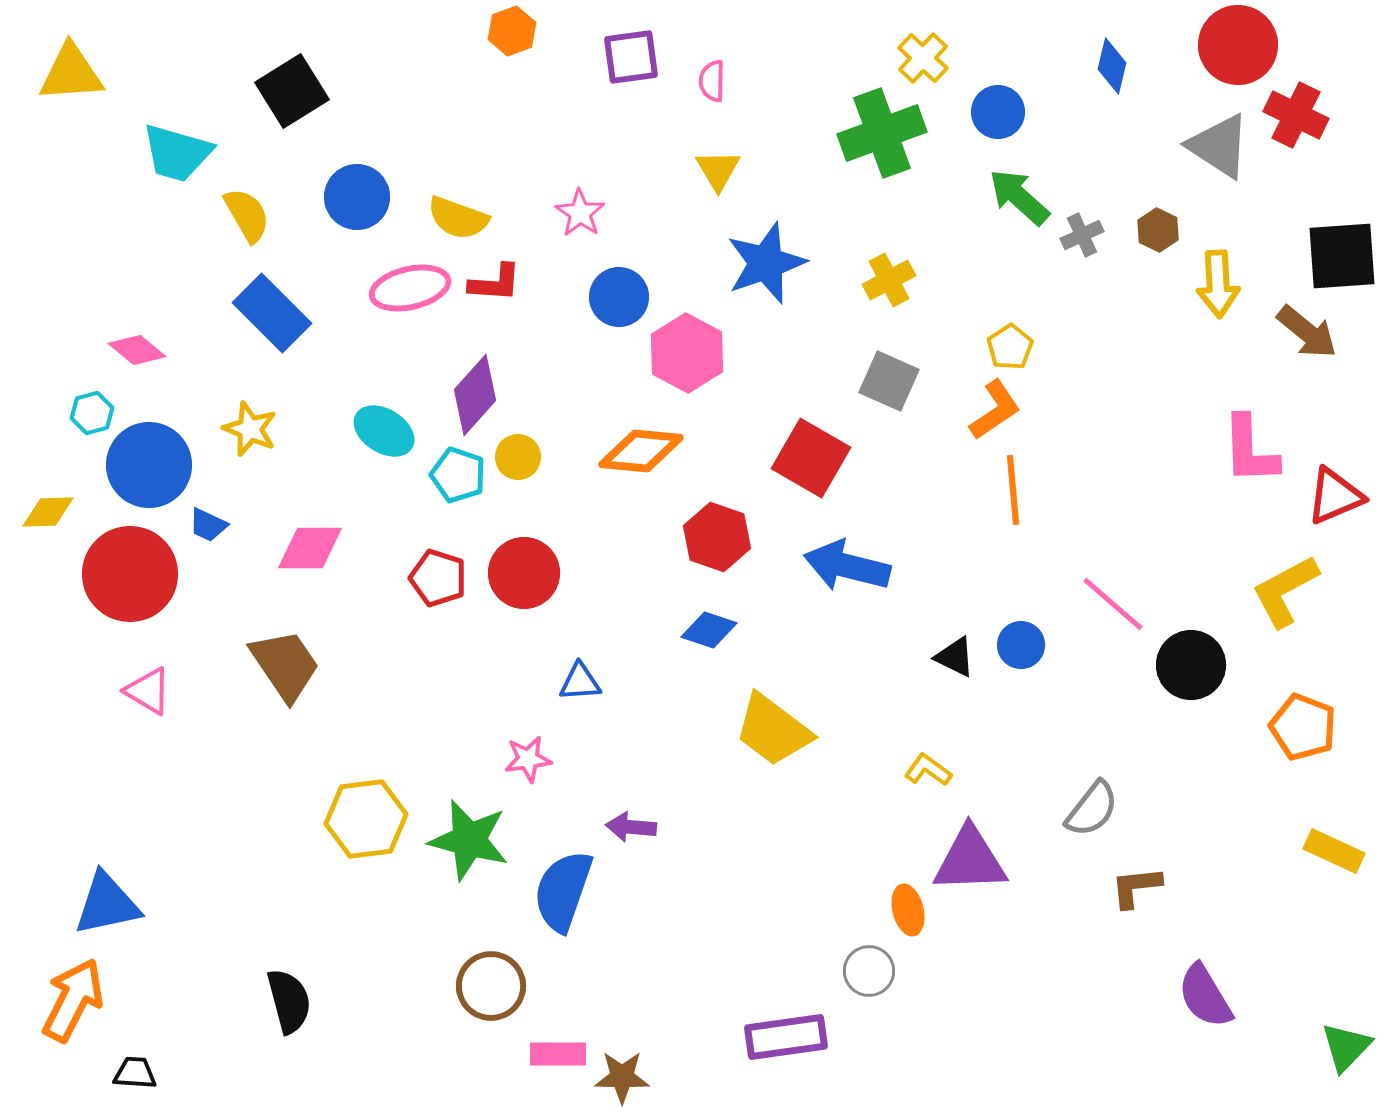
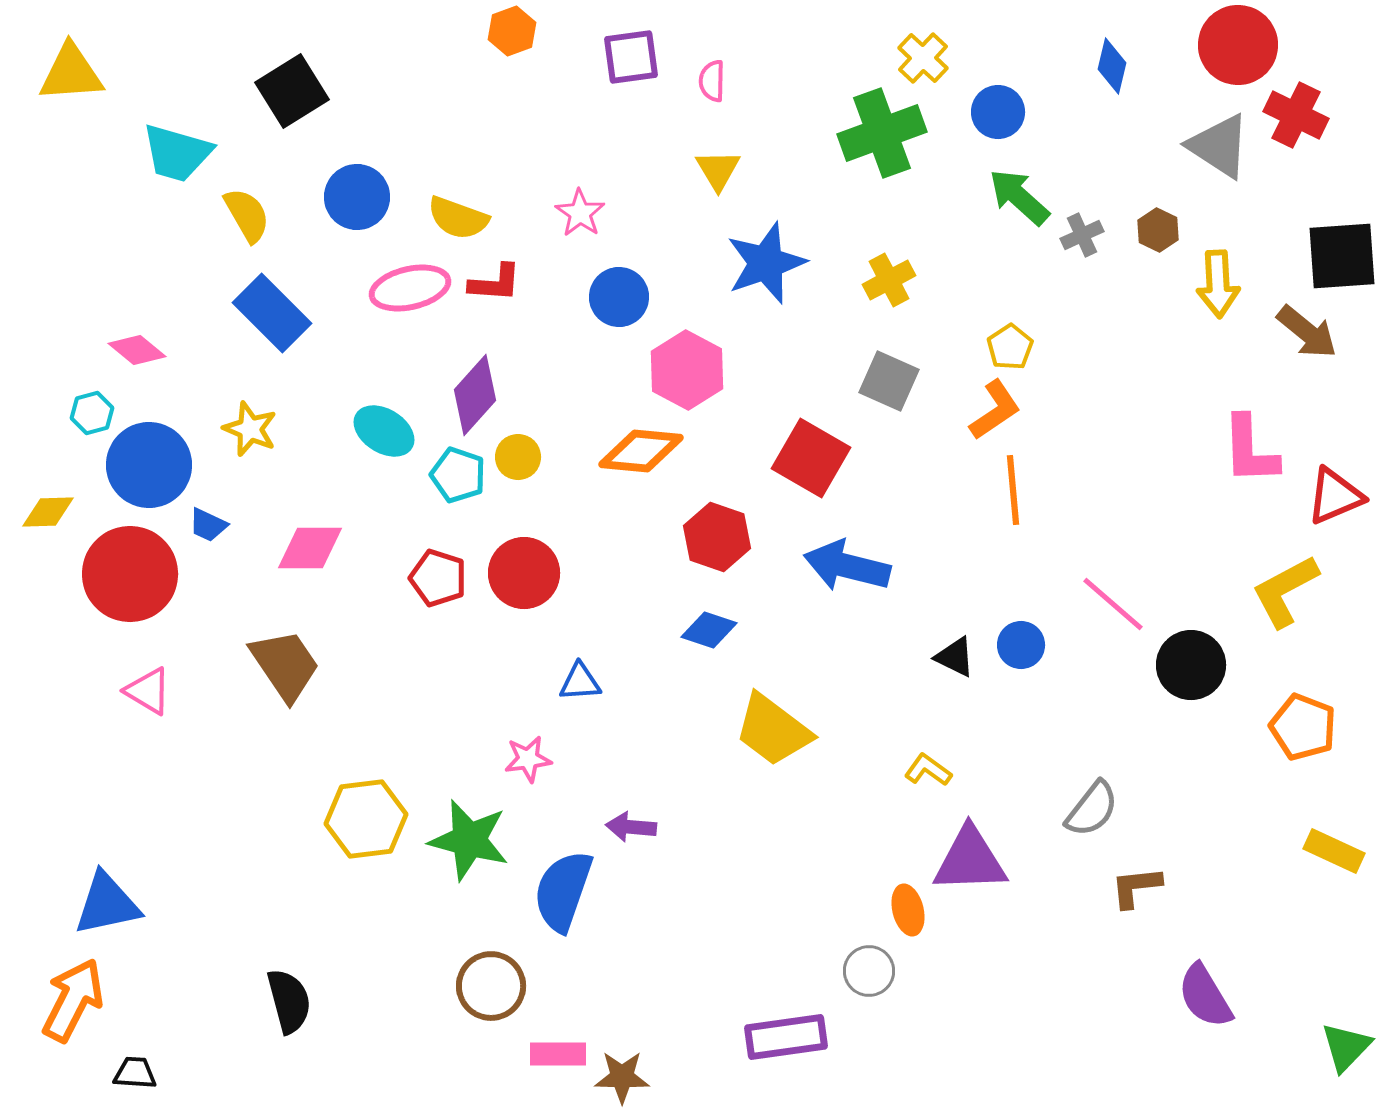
pink hexagon at (687, 353): moved 17 px down
